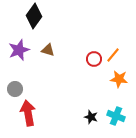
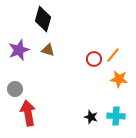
black diamond: moved 9 px right, 3 px down; rotated 20 degrees counterclockwise
cyan cross: rotated 18 degrees counterclockwise
